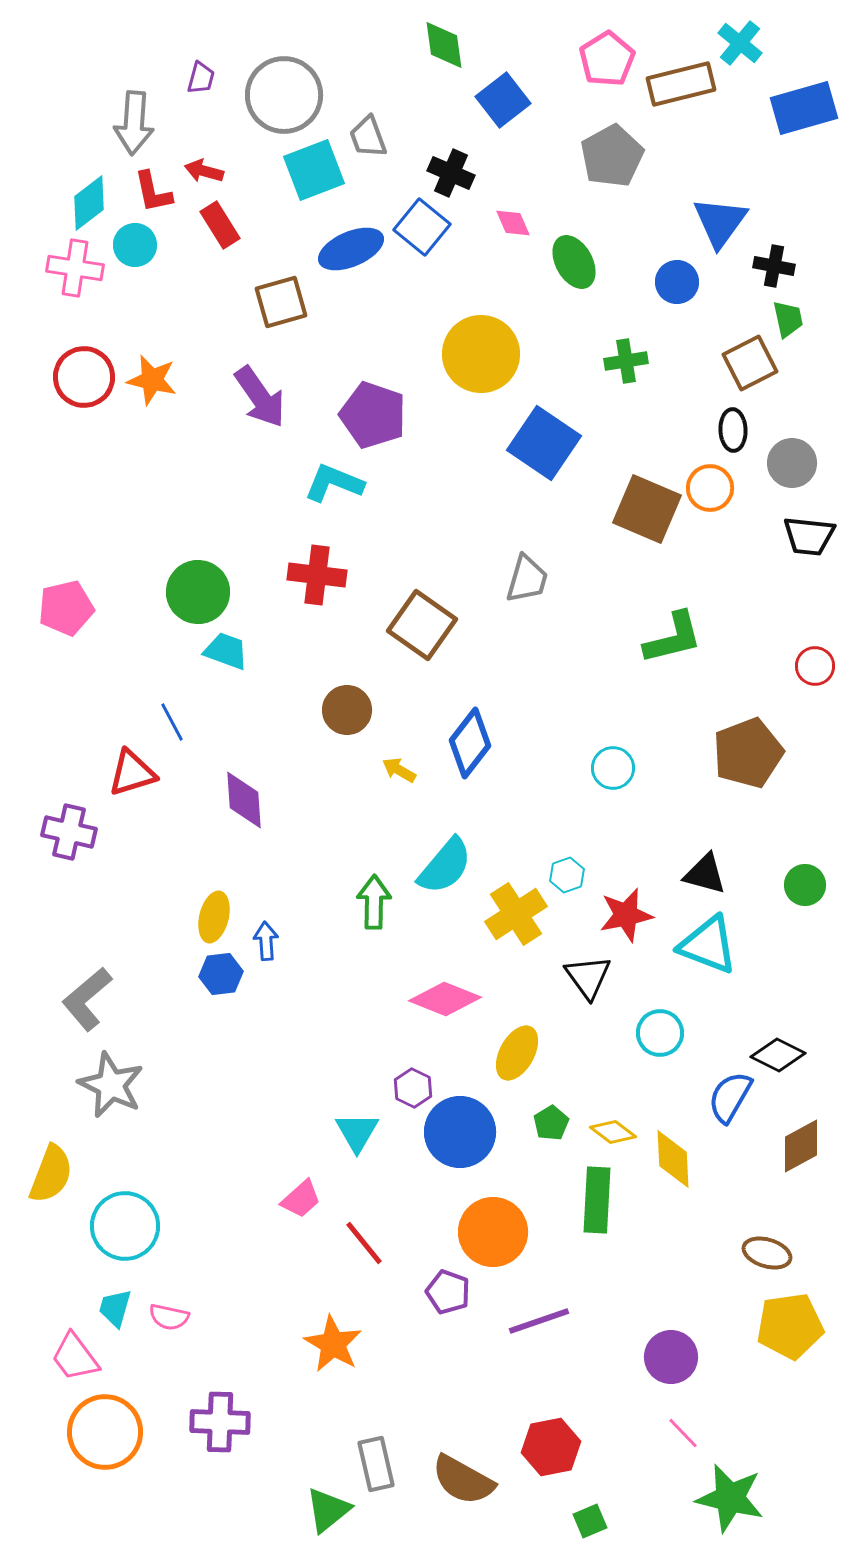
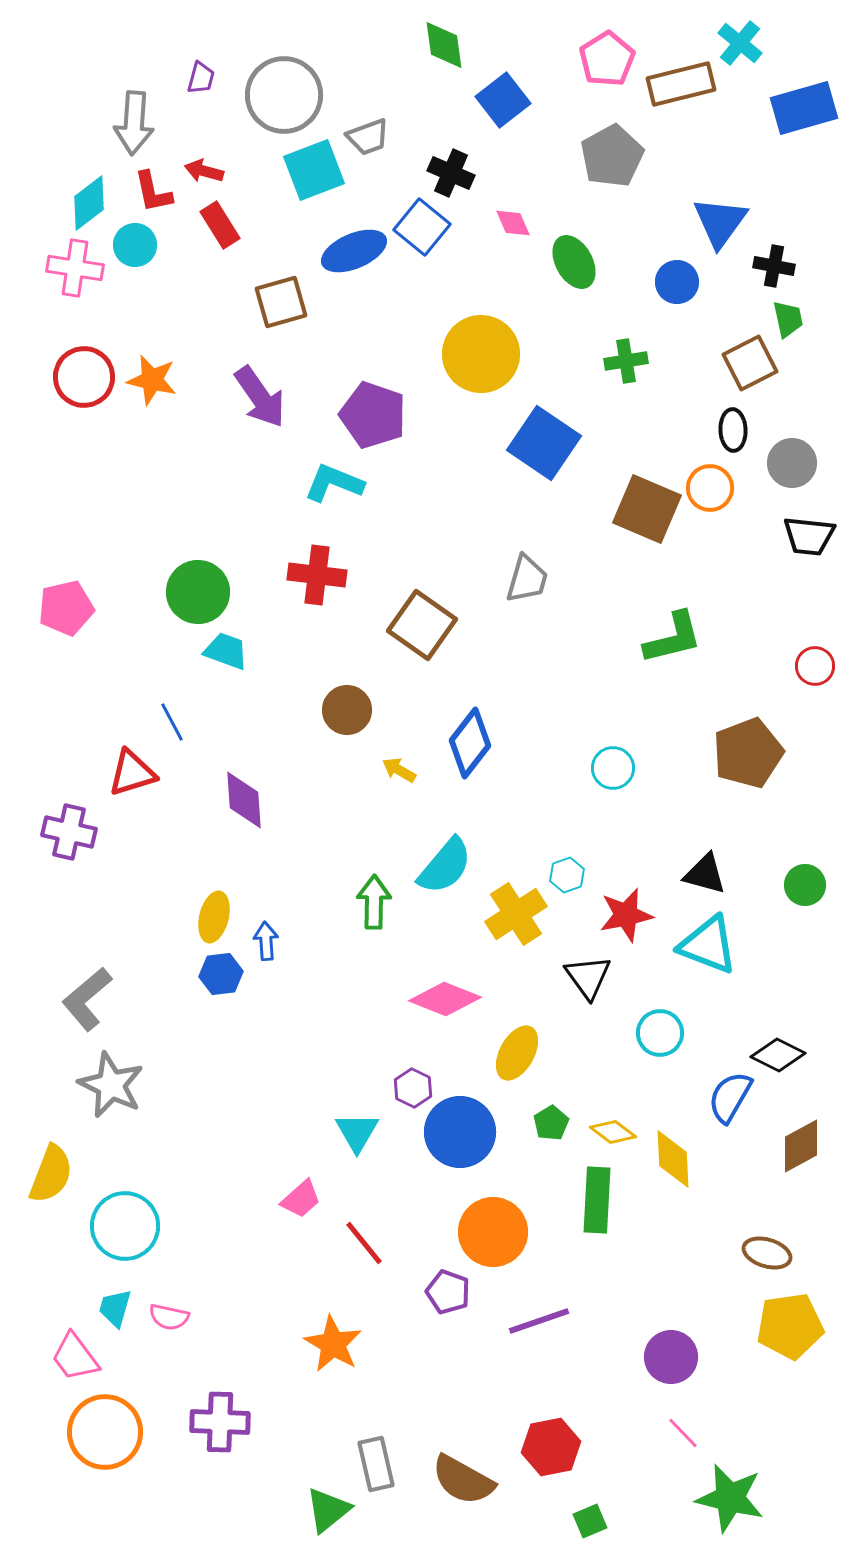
gray trapezoid at (368, 137): rotated 90 degrees counterclockwise
blue ellipse at (351, 249): moved 3 px right, 2 px down
